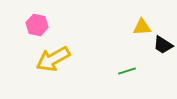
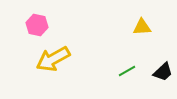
black trapezoid: moved 27 px down; rotated 75 degrees counterclockwise
green line: rotated 12 degrees counterclockwise
